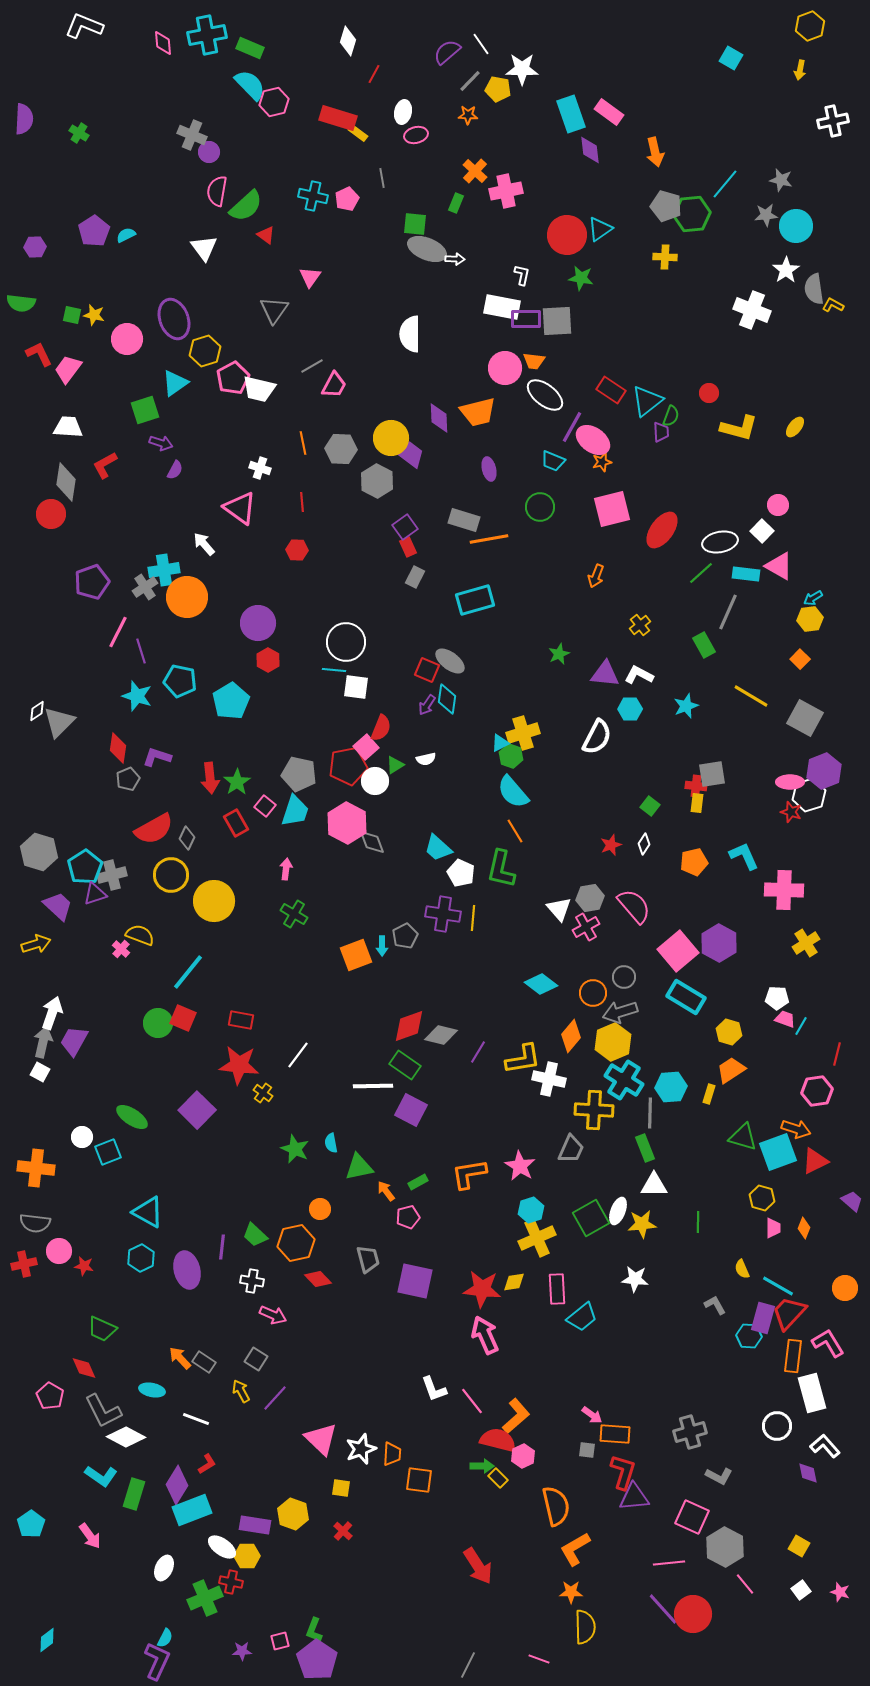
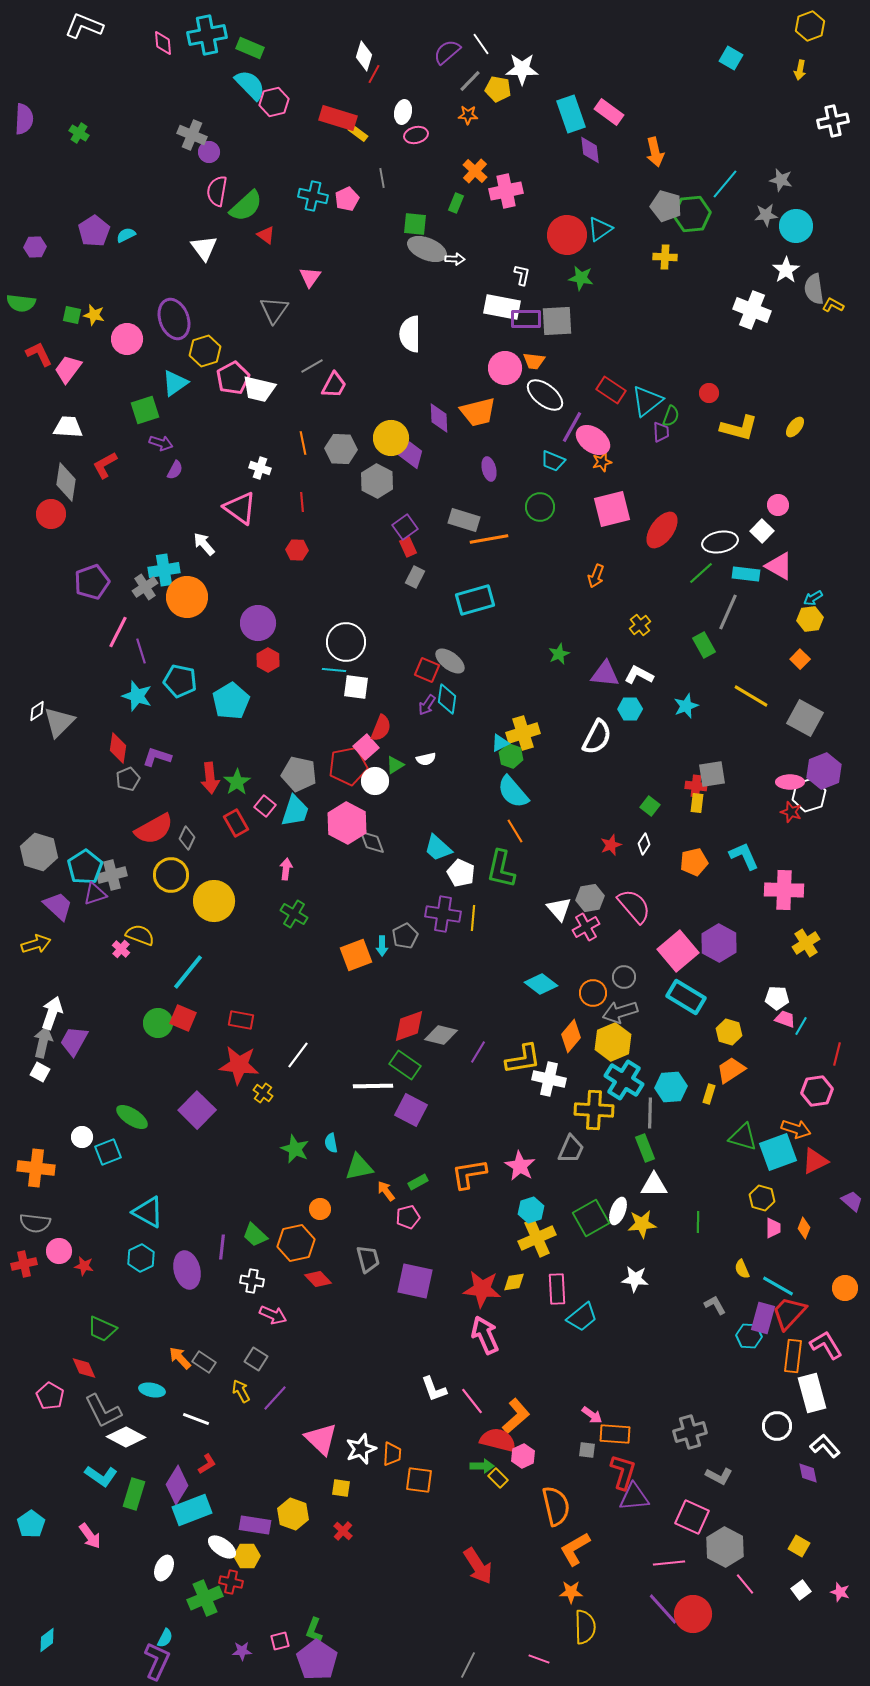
white diamond at (348, 41): moved 16 px right, 15 px down
pink L-shape at (828, 1343): moved 2 px left, 2 px down
